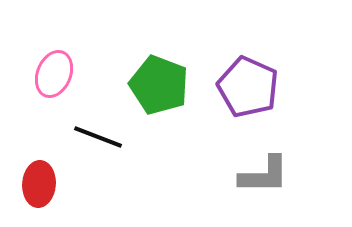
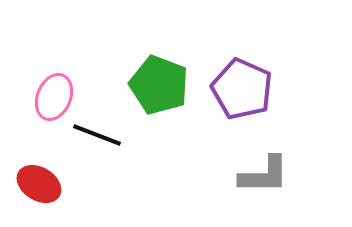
pink ellipse: moved 23 px down
purple pentagon: moved 6 px left, 2 px down
black line: moved 1 px left, 2 px up
red ellipse: rotated 63 degrees counterclockwise
